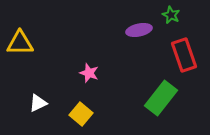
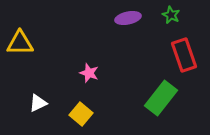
purple ellipse: moved 11 px left, 12 px up
